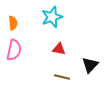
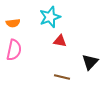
cyan star: moved 2 px left
orange semicircle: rotated 88 degrees clockwise
red triangle: moved 1 px right, 8 px up
black triangle: moved 3 px up
